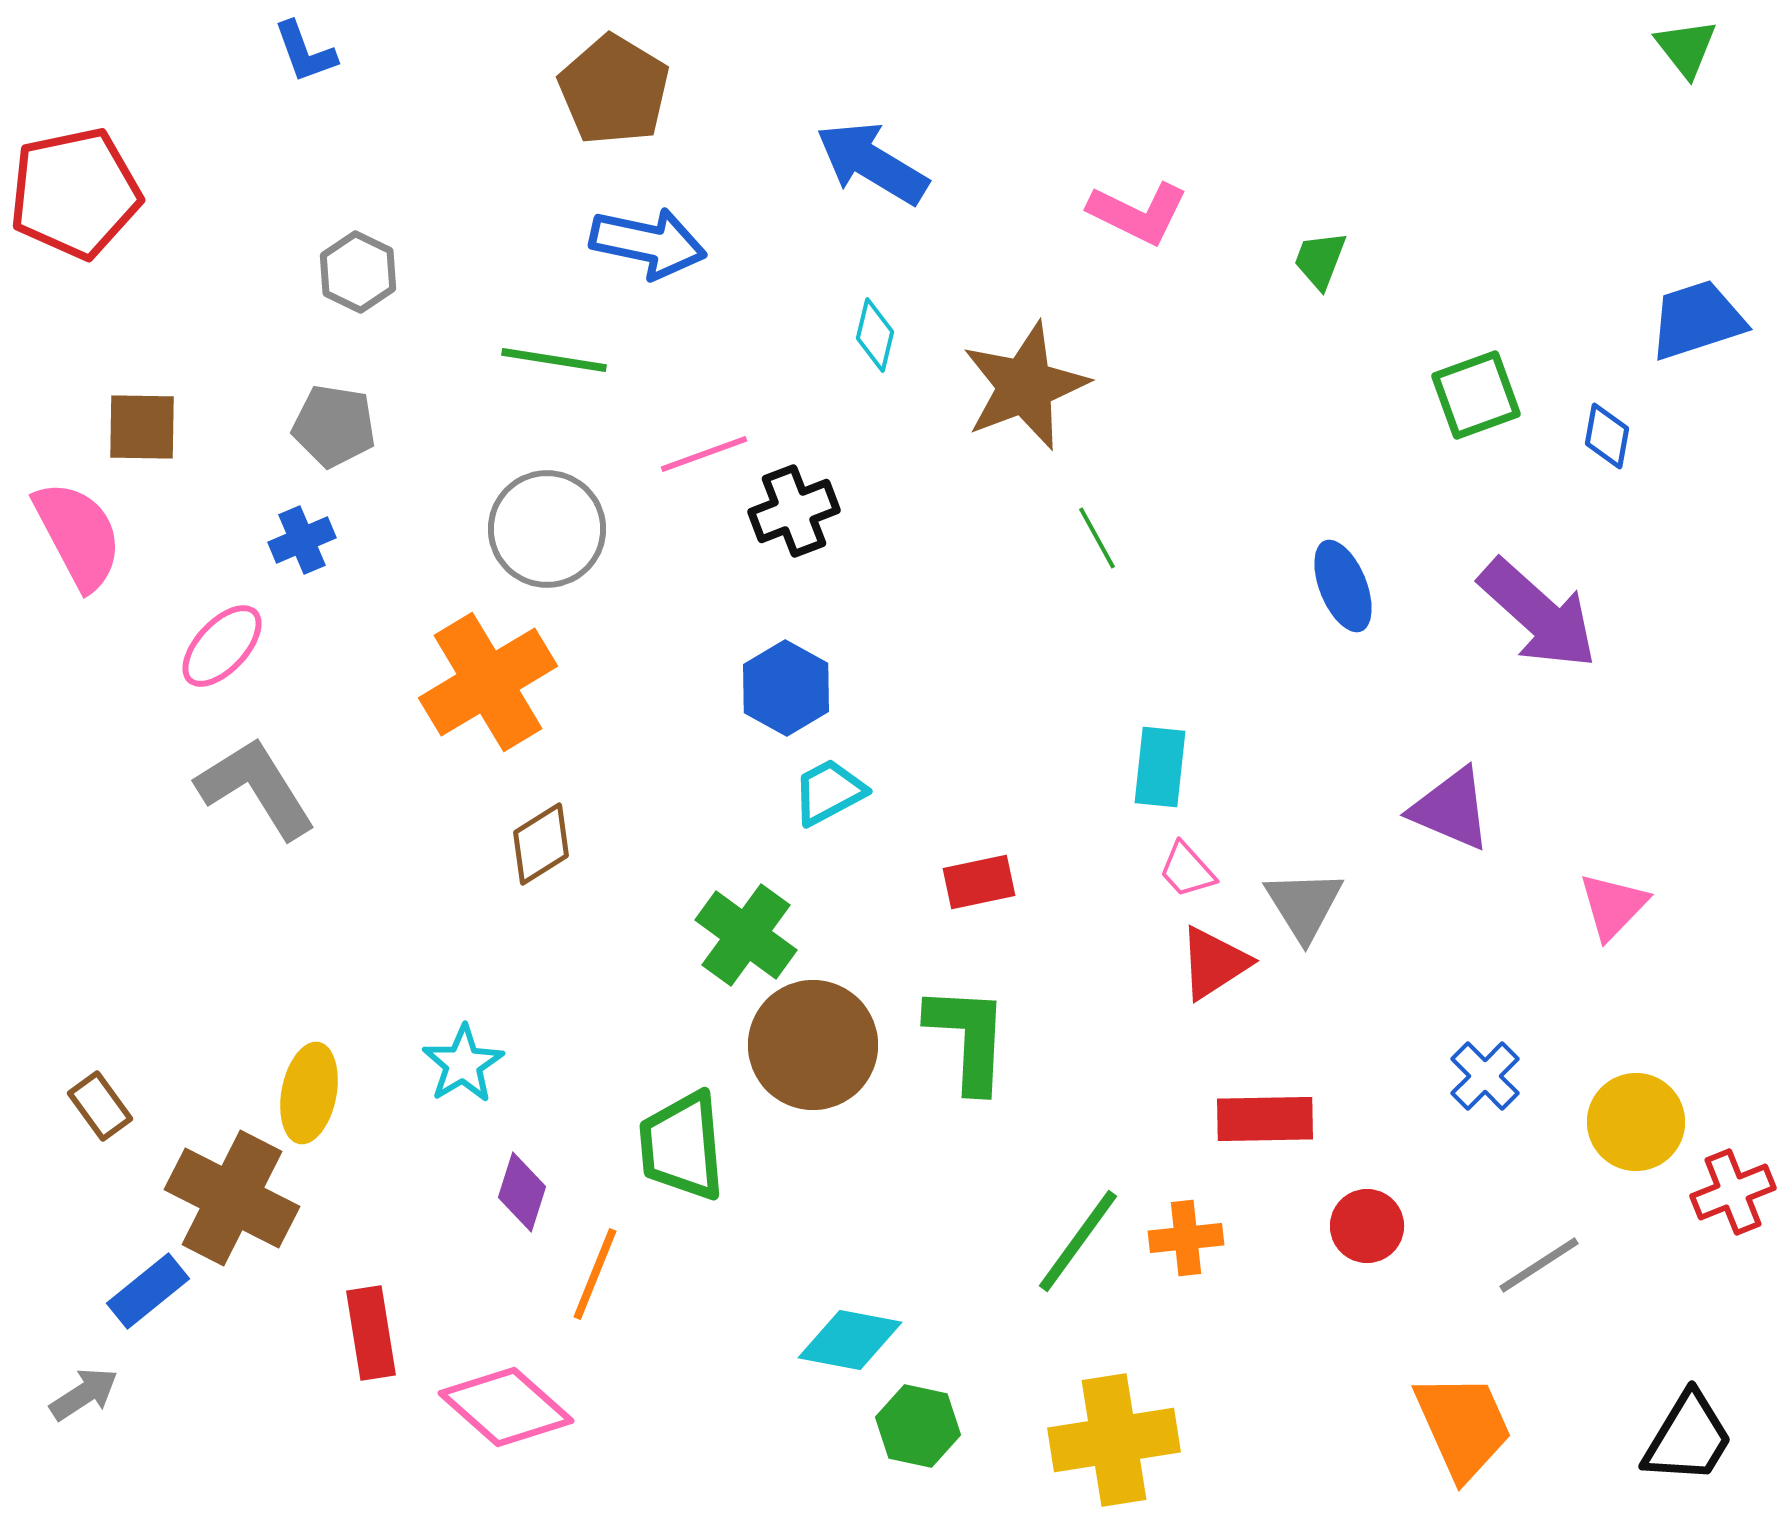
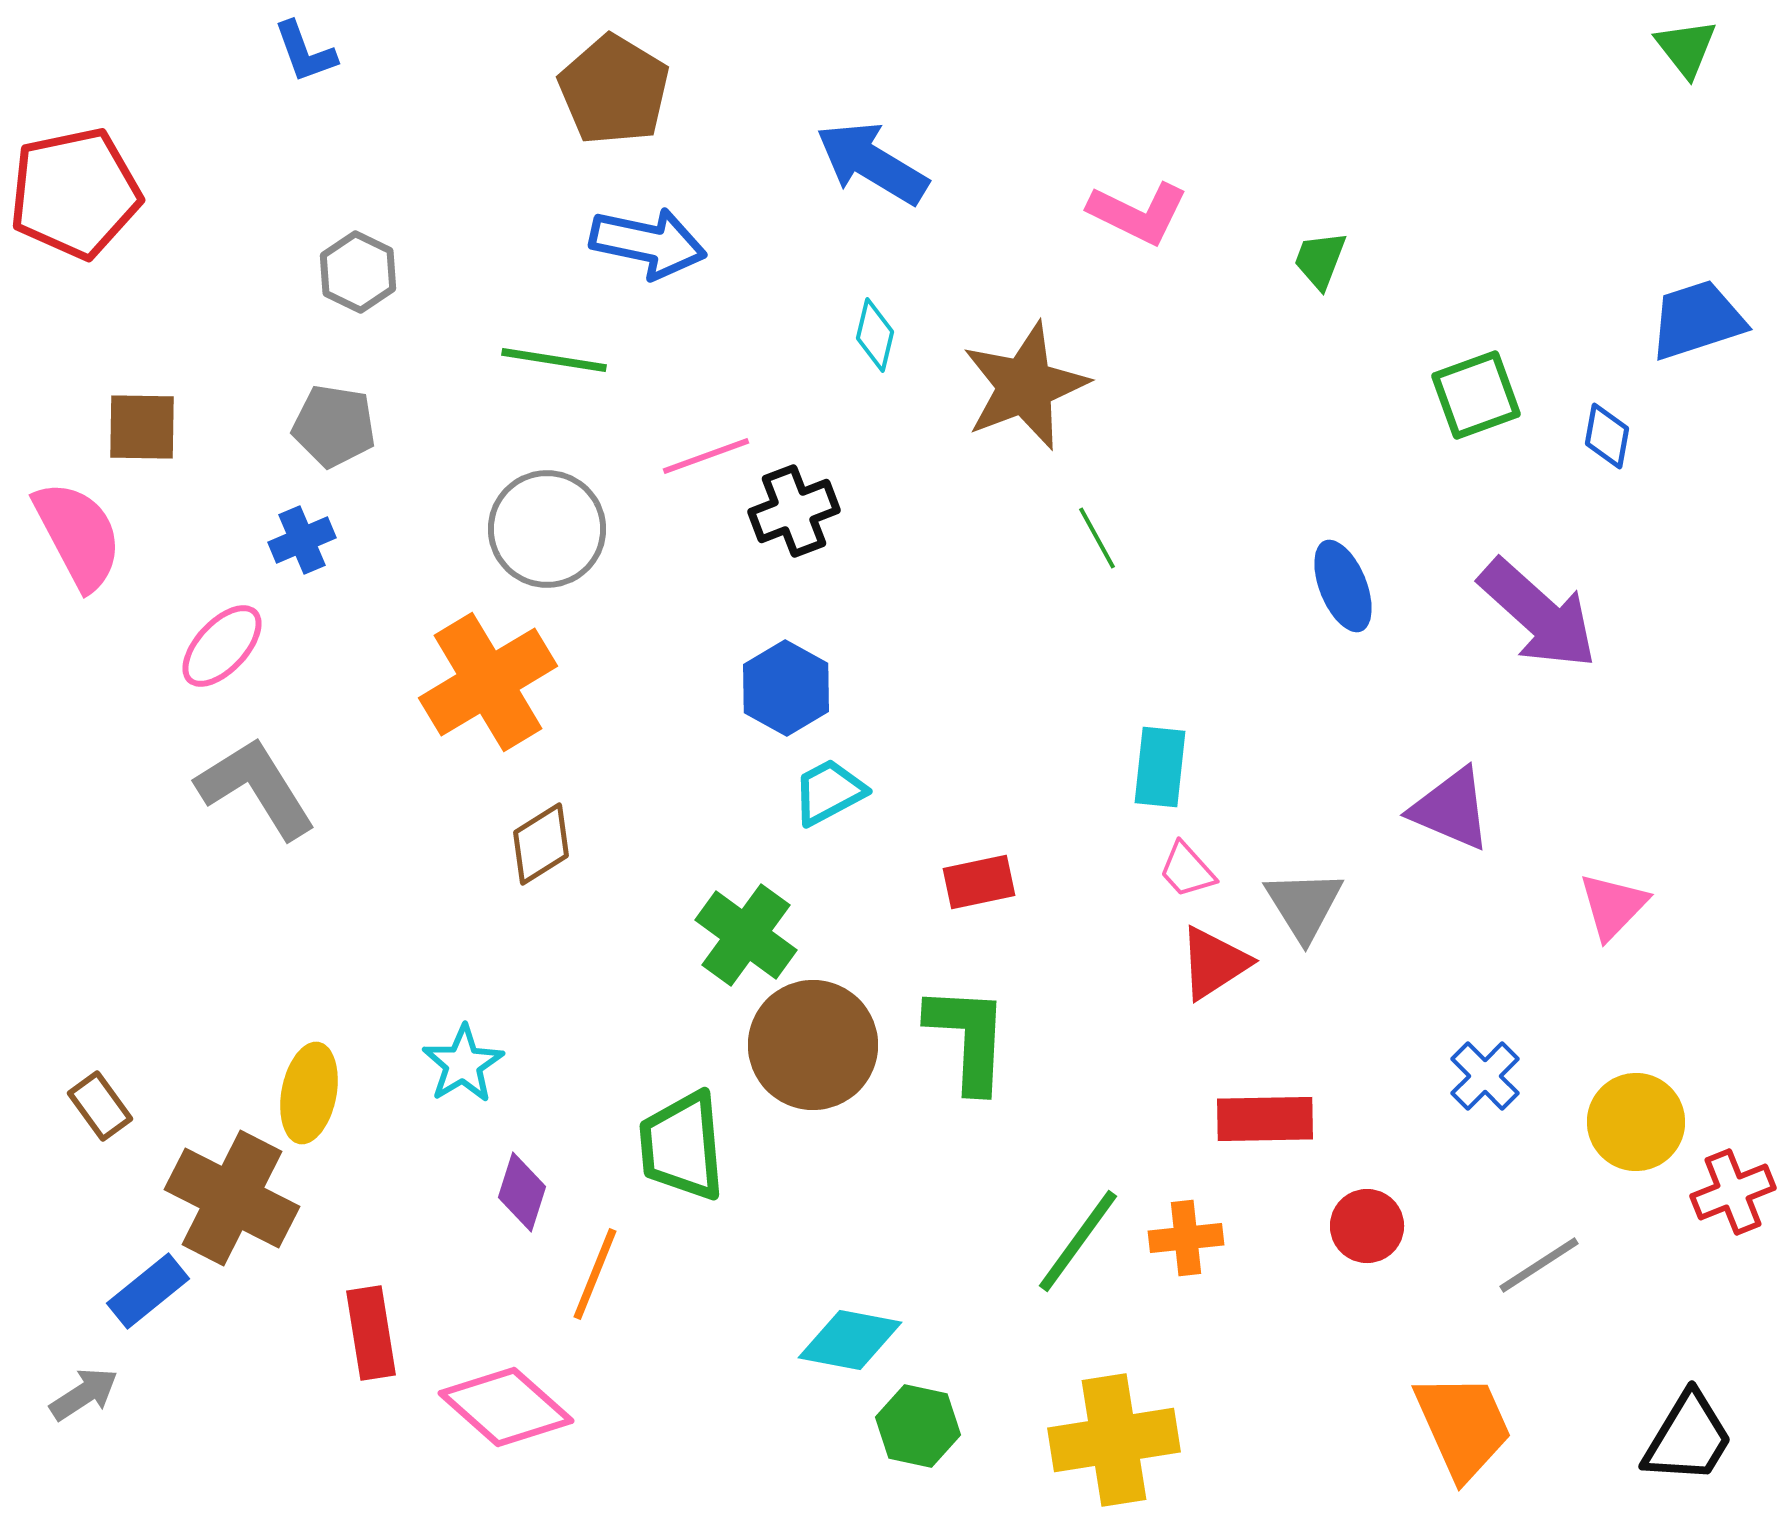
pink line at (704, 454): moved 2 px right, 2 px down
